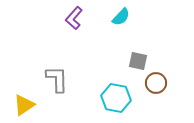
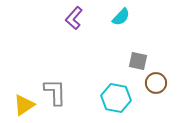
gray L-shape: moved 2 px left, 13 px down
